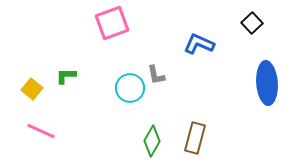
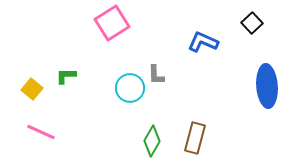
pink square: rotated 12 degrees counterclockwise
blue L-shape: moved 4 px right, 2 px up
gray L-shape: rotated 10 degrees clockwise
blue ellipse: moved 3 px down
pink line: moved 1 px down
